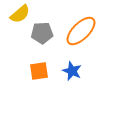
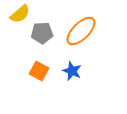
orange square: rotated 36 degrees clockwise
